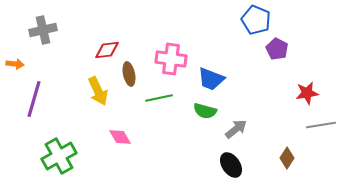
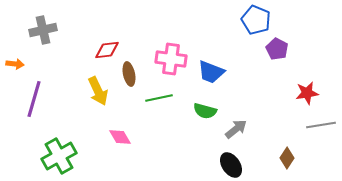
blue trapezoid: moved 7 px up
